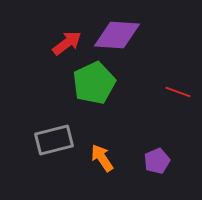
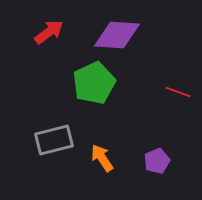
red arrow: moved 18 px left, 11 px up
